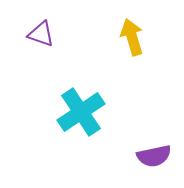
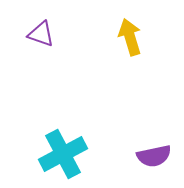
yellow arrow: moved 2 px left
cyan cross: moved 18 px left, 42 px down; rotated 6 degrees clockwise
